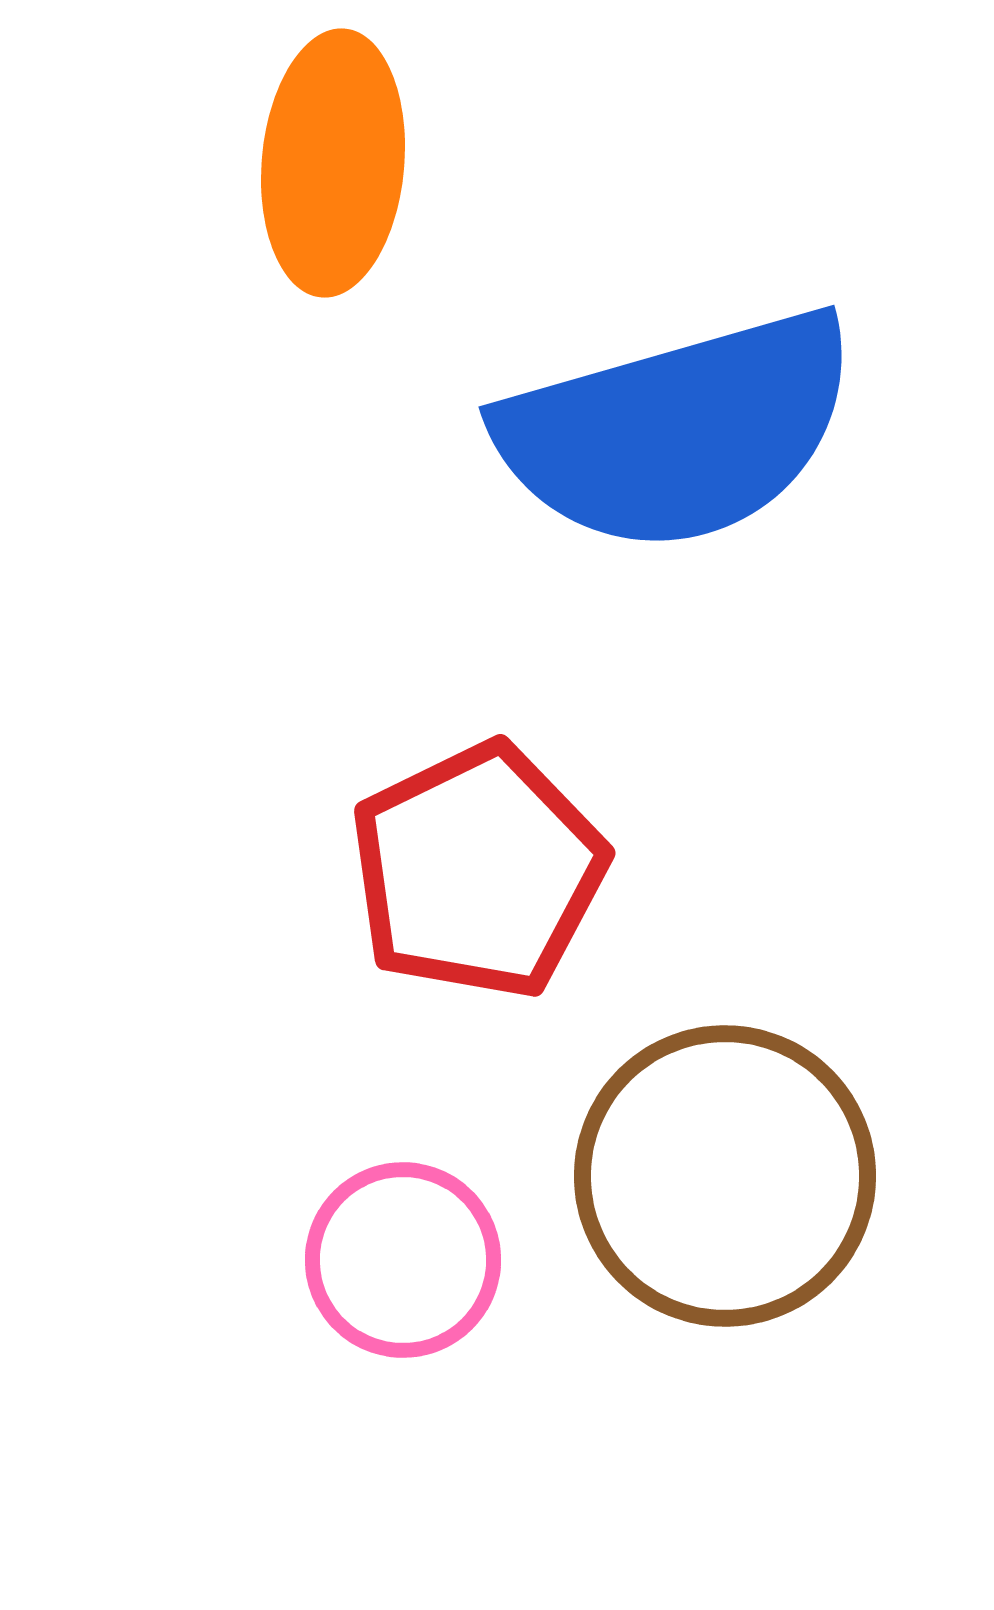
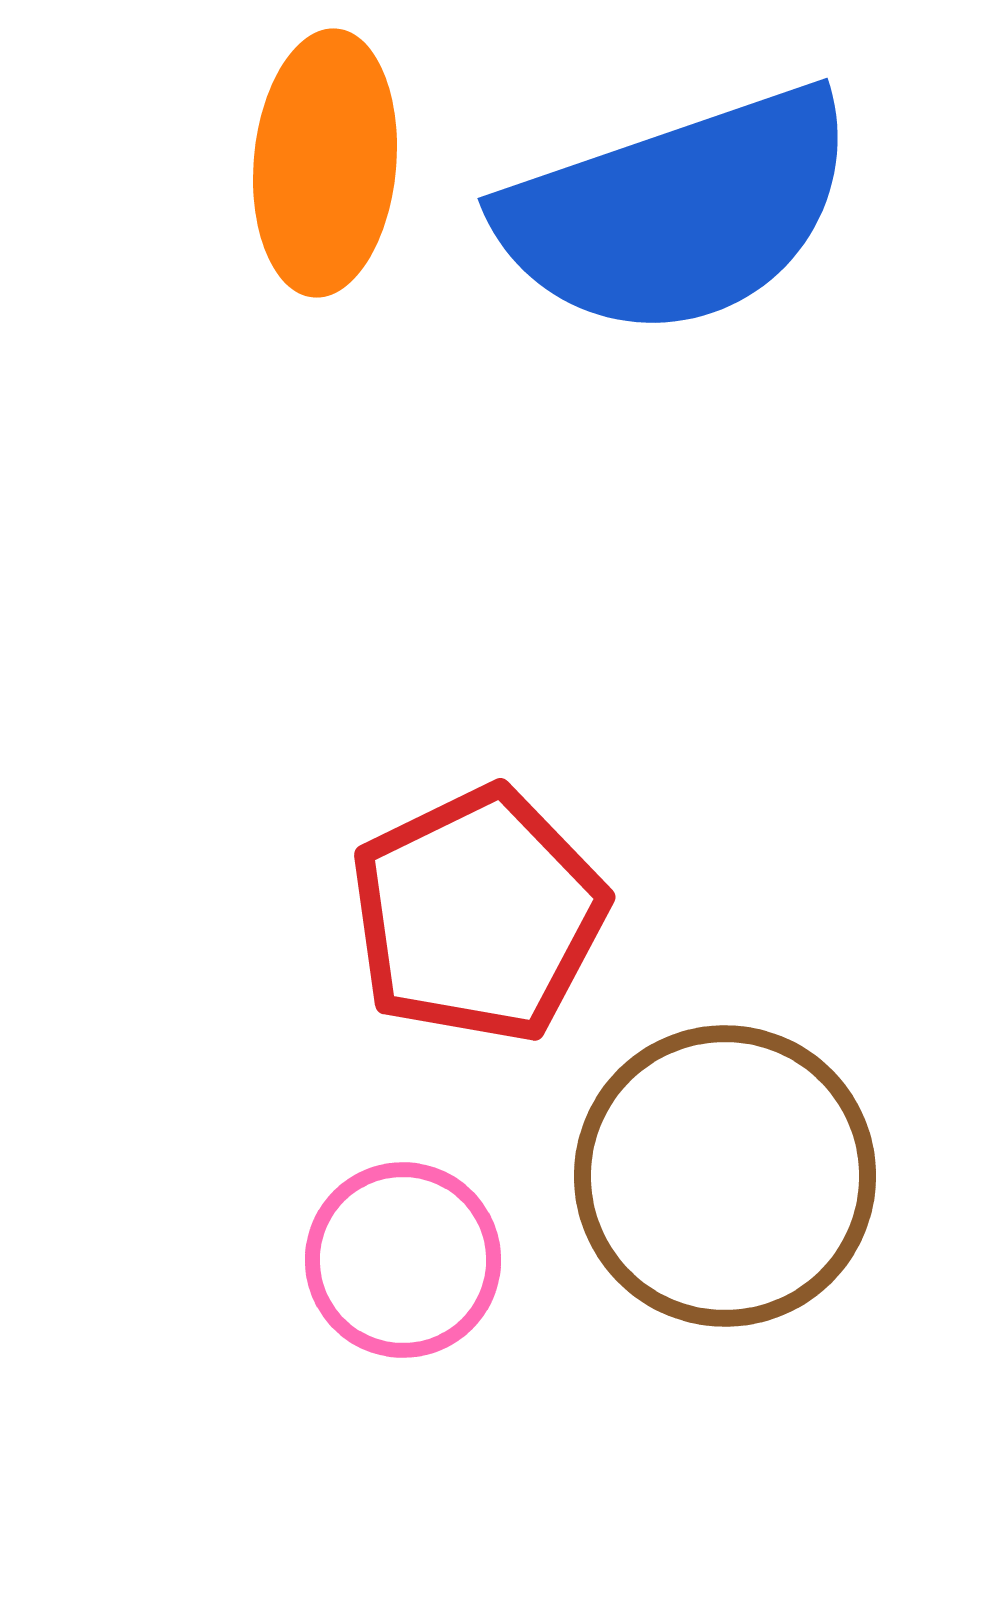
orange ellipse: moved 8 px left
blue semicircle: moved 219 px up; rotated 3 degrees counterclockwise
red pentagon: moved 44 px down
